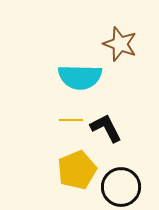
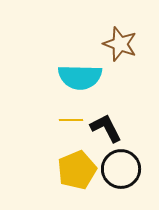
black circle: moved 18 px up
